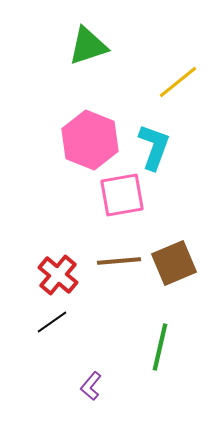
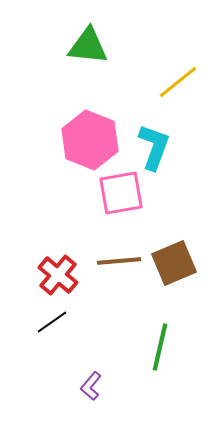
green triangle: rotated 24 degrees clockwise
pink square: moved 1 px left, 2 px up
